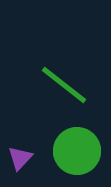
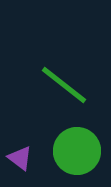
purple triangle: rotated 36 degrees counterclockwise
